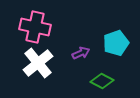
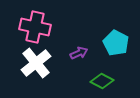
cyan pentagon: rotated 25 degrees counterclockwise
purple arrow: moved 2 px left
white cross: moved 2 px left
